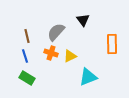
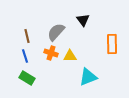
yellow triangle: rotated 24 degrees clockwise
